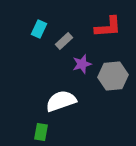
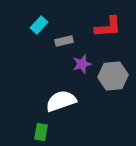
cyan rectangle: moved 4 px up; rotated 18 degrees clockwise
gray rectangle: rotated 30 degrees clockwise
